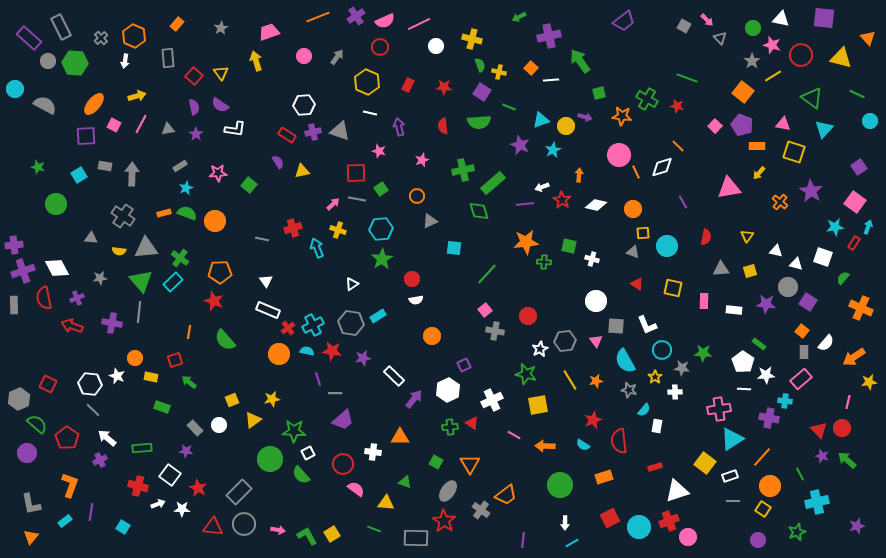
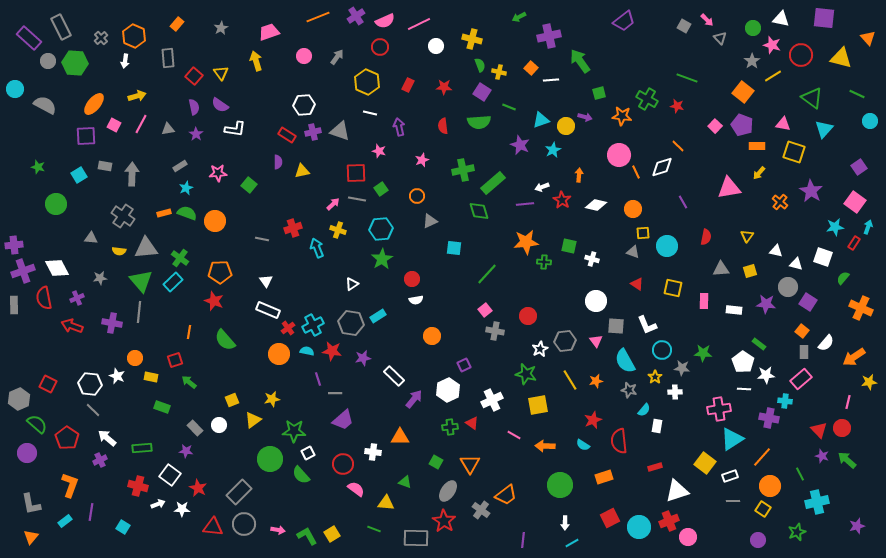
purple semicircle at (278, 162): rotated 32 degrees clockwise
